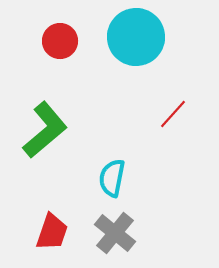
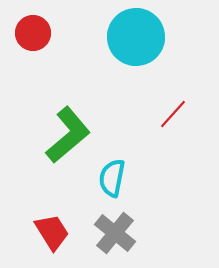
red circle: moved 27 px left, 8 px up
green L-shape: moved 23 px right, 5 px down
red trapezoid: rotated 51 degrees counterclockwise
